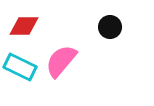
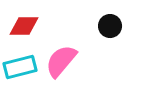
black circle: moved 1 px up
cyan rectangle: rotated 40 degrees counterclockwise
